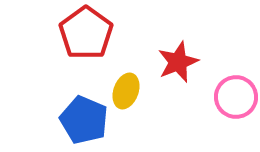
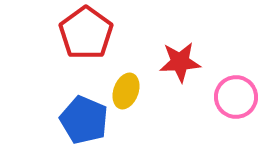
red star: moved 2 px right; rotated 18 degrees clockwise
